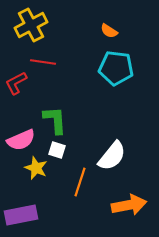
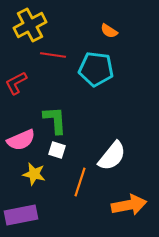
yellow cross: moved 1 px left
red line: moved 10 px right, 7 px up
cyan pentagon: moved 20 px left, 1 px down
yellow star: moved 2 px left, 6 px down; rotated 10 degrees counterclockwise
